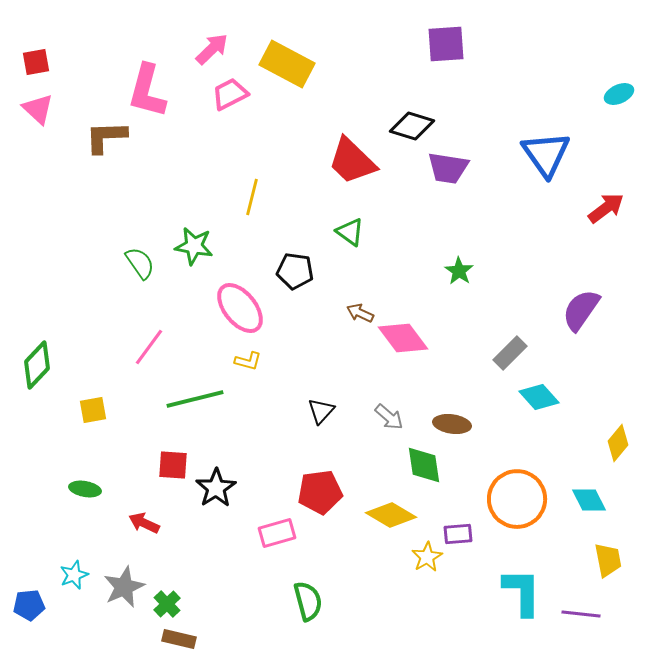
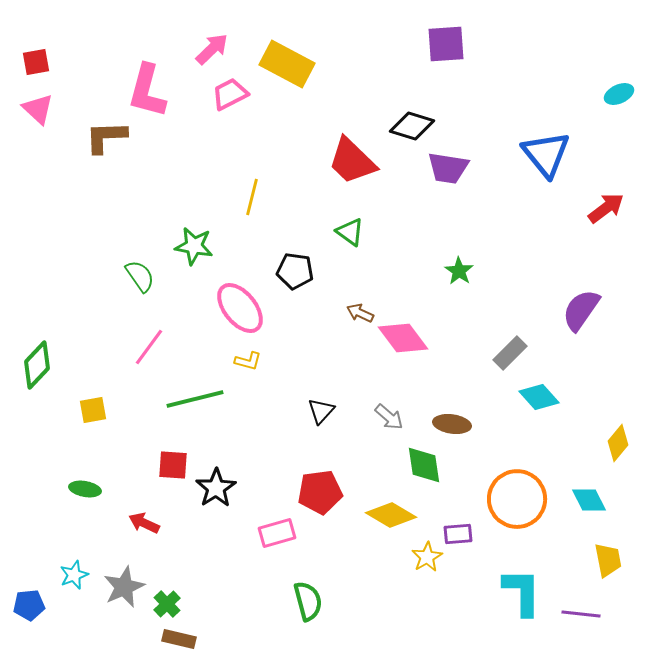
blue triangle at (546, 154): rotated 4 degrees counterclockwise
green semicircle at (140, 263): moved 13 px down
